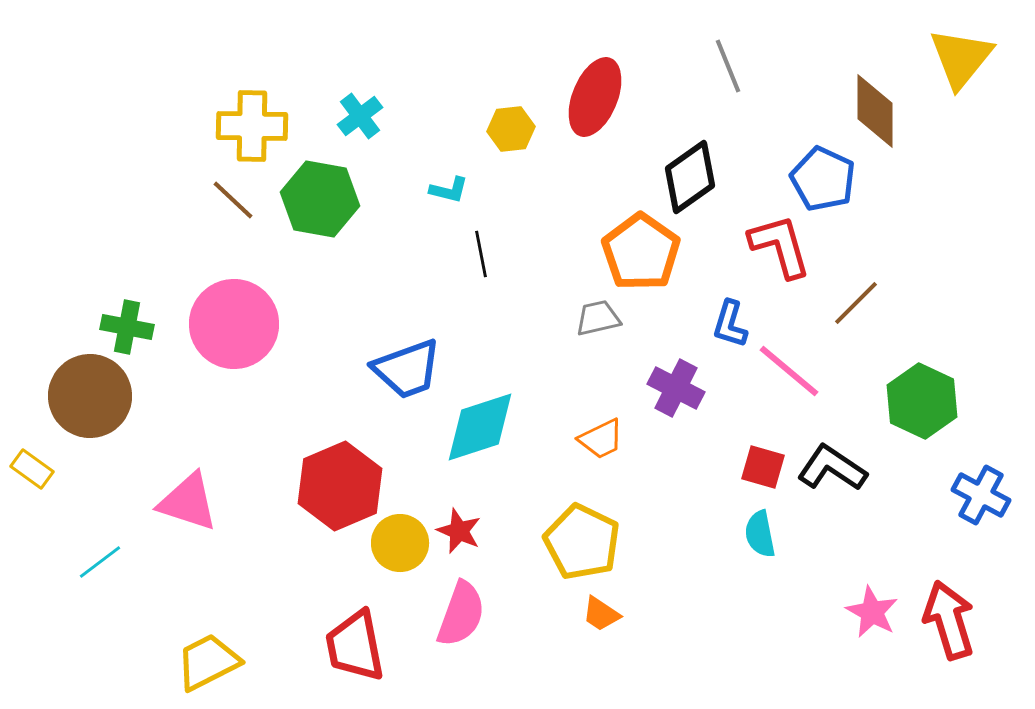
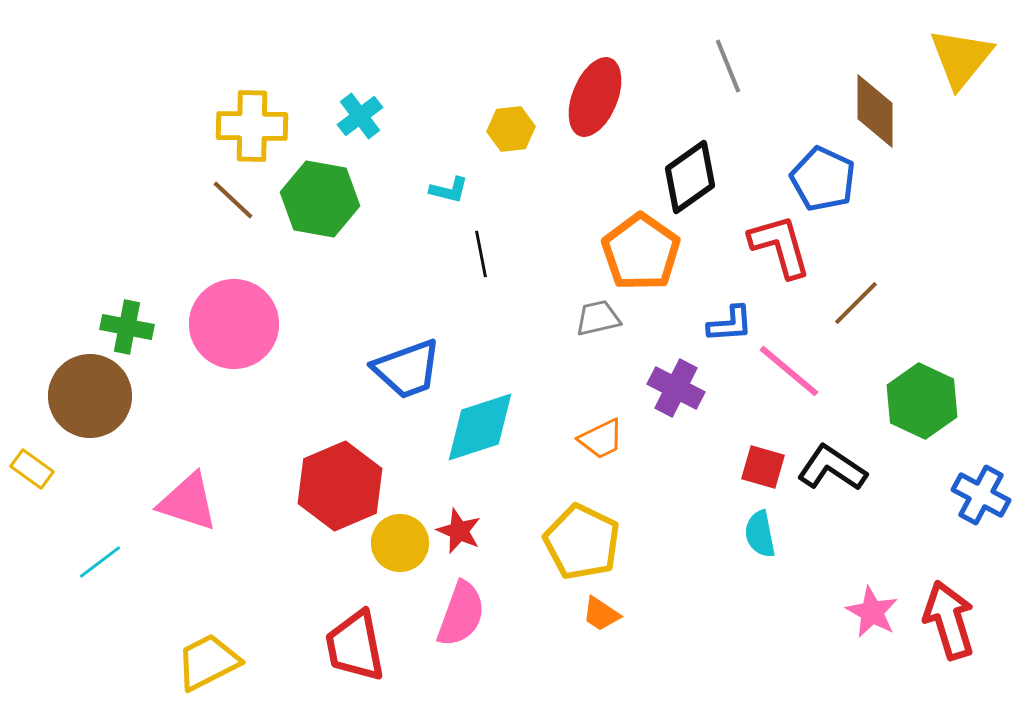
blue L-shape at (730, 324): rotated 111 degrees counterclockwise
